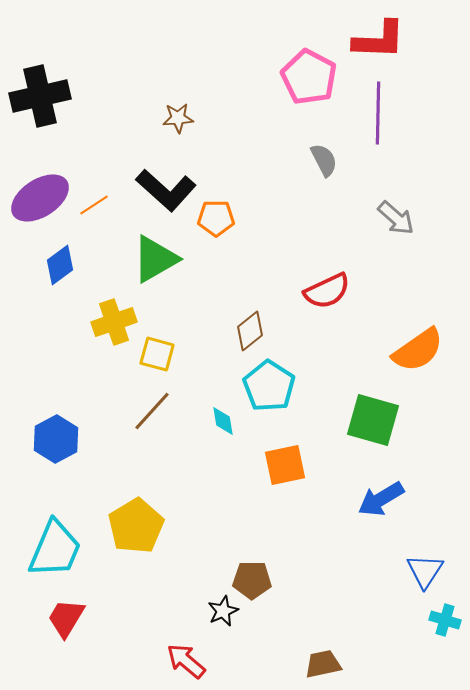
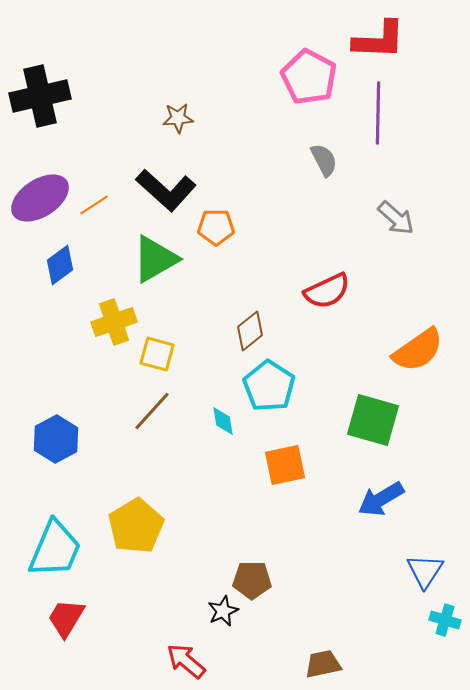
orange pentagon: moved 9 px down
